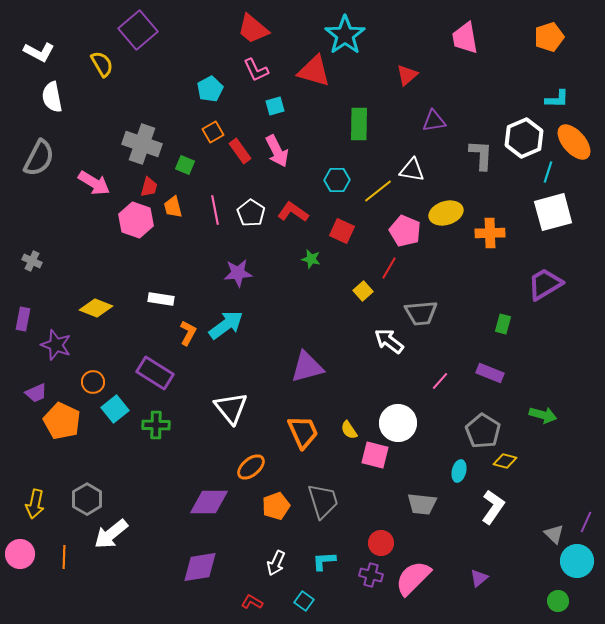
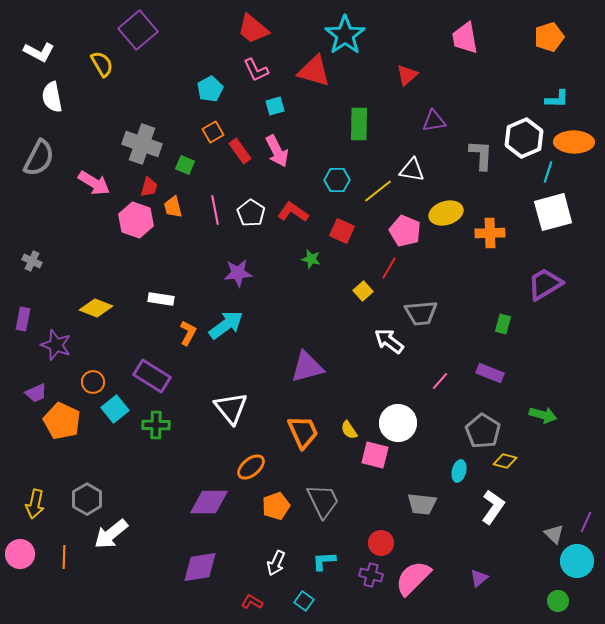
orange ellipse at (574, 142): rotated 48 degrees counterclockwise
purple rectangle at (155, 373): moved 3 px left, 3 px down
gray trapezoid at (323, 501): rotated 9 degrees counterclockwise
